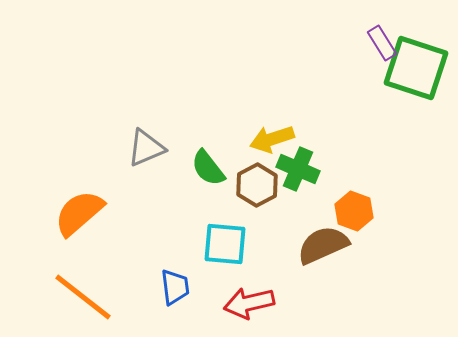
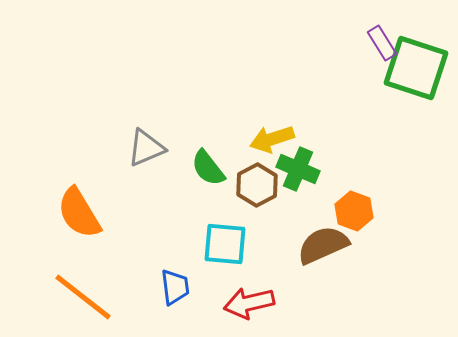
orange semicircle: rotated 80 degrees counterclockwise
